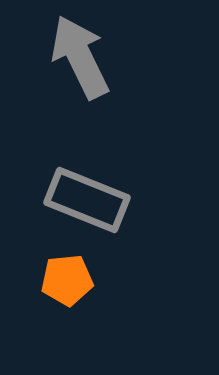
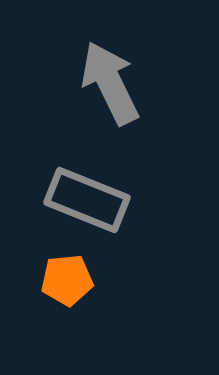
gray arrow: moved 30 px right, 26 px down
